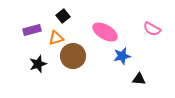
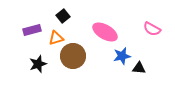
black triangle: moved 11 px up
